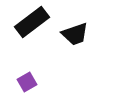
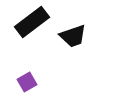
black trapezoid: moved 2 px left, 2 px down
